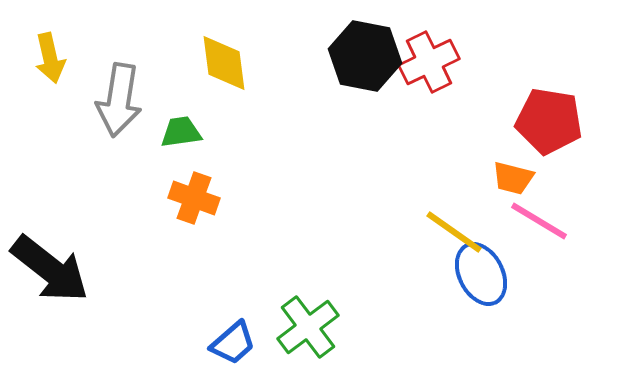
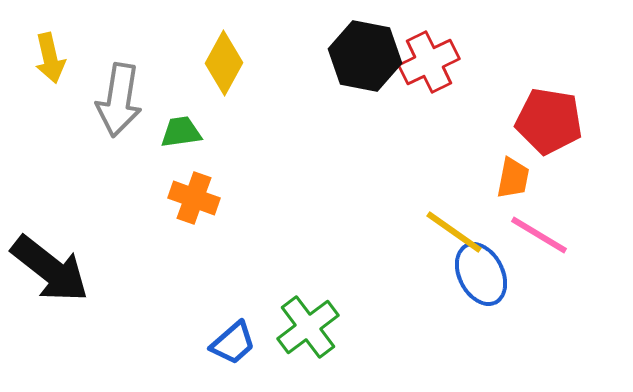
yellow diamond: rotated 36 degrees clockwise
orange trapezoid: rotated 93 degrees counterclockwise
pink line: moved 14 px down
